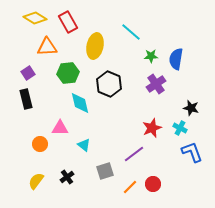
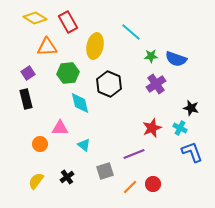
blue semicircle: rotated 80 degrees counterclockwise
purple line: rotated 15 degrees clockwise
